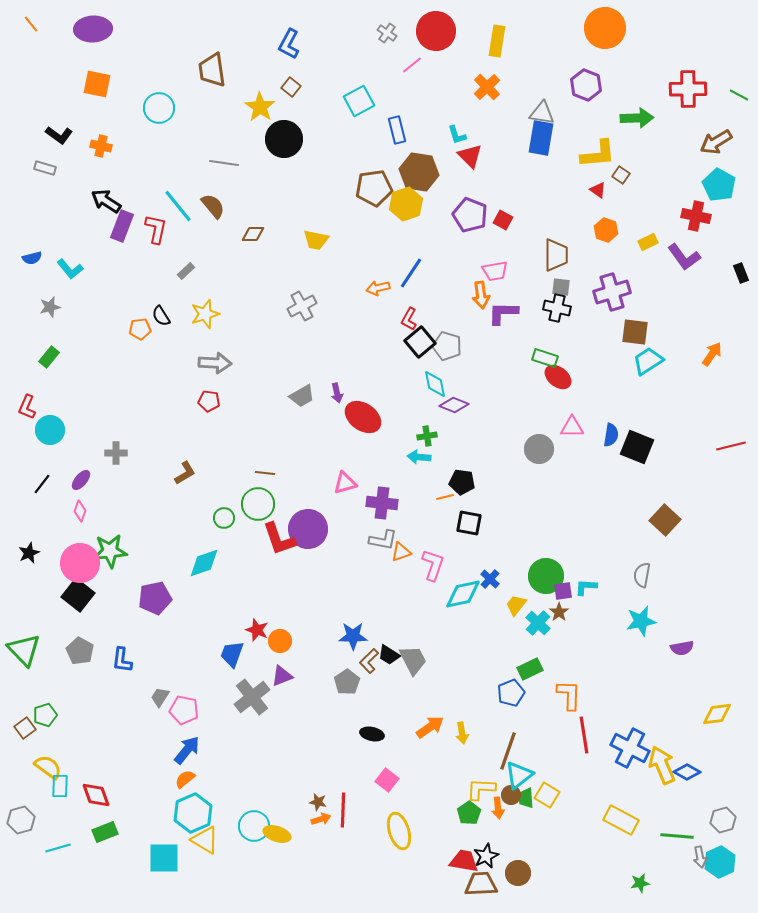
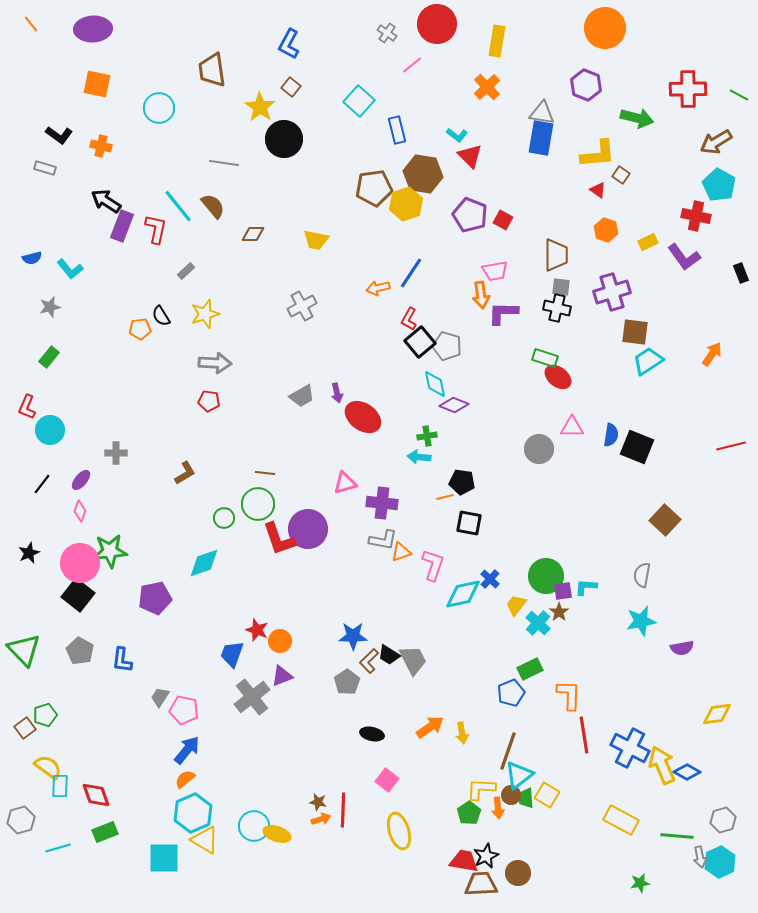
red circle at (436, 31): moved 1 px right, 7 px up
cyan square at (359, 101): rotated 20 degrees counterclockwise
green arrow at (637, 118): rotated 16 degrees clockwise
cyan L-shape at (457, 135): rotated 35 degrees counterclockwise
brown hexagon at (419, 172): moved 4 px right, 2 px down
